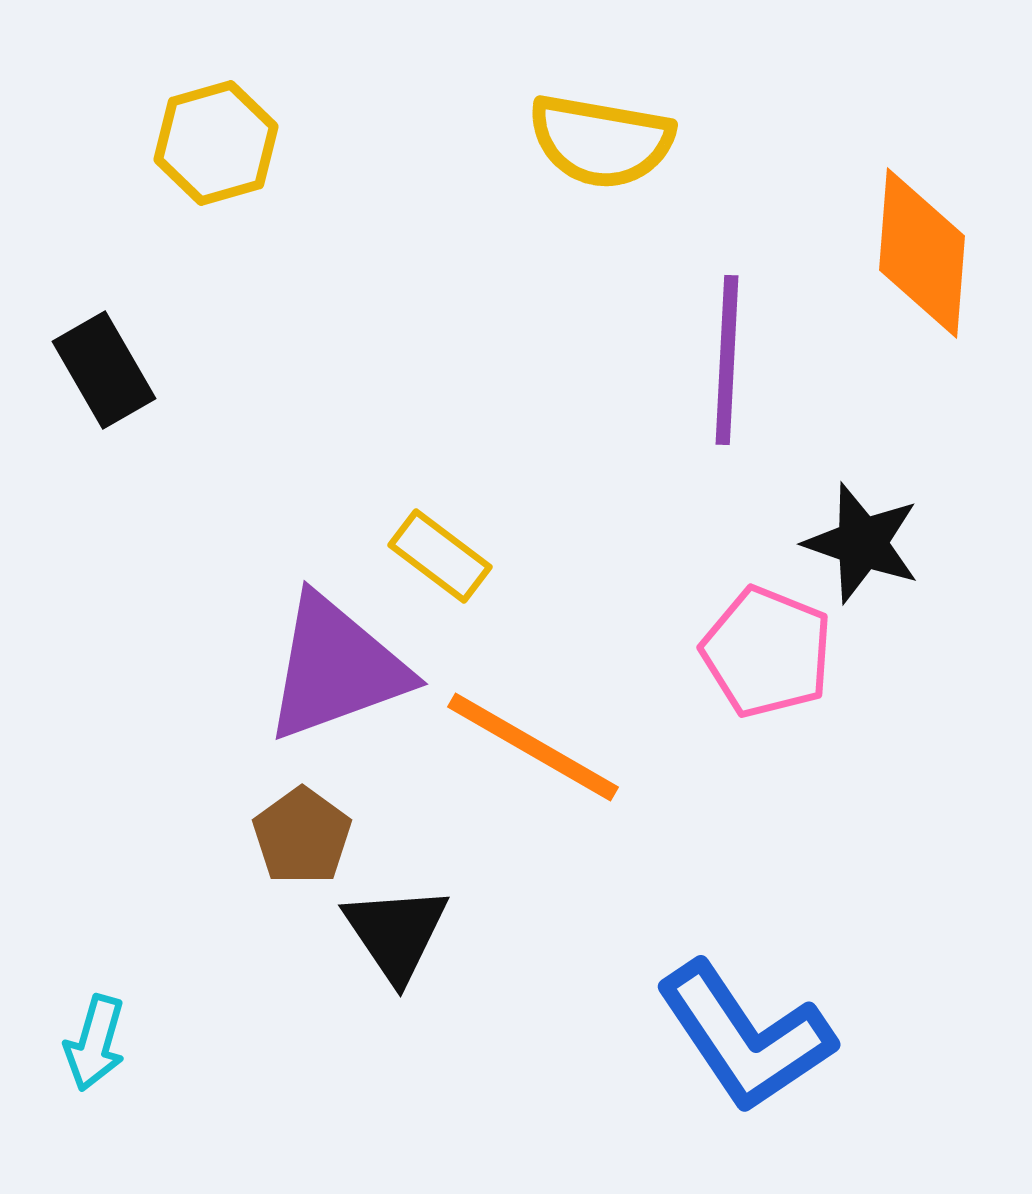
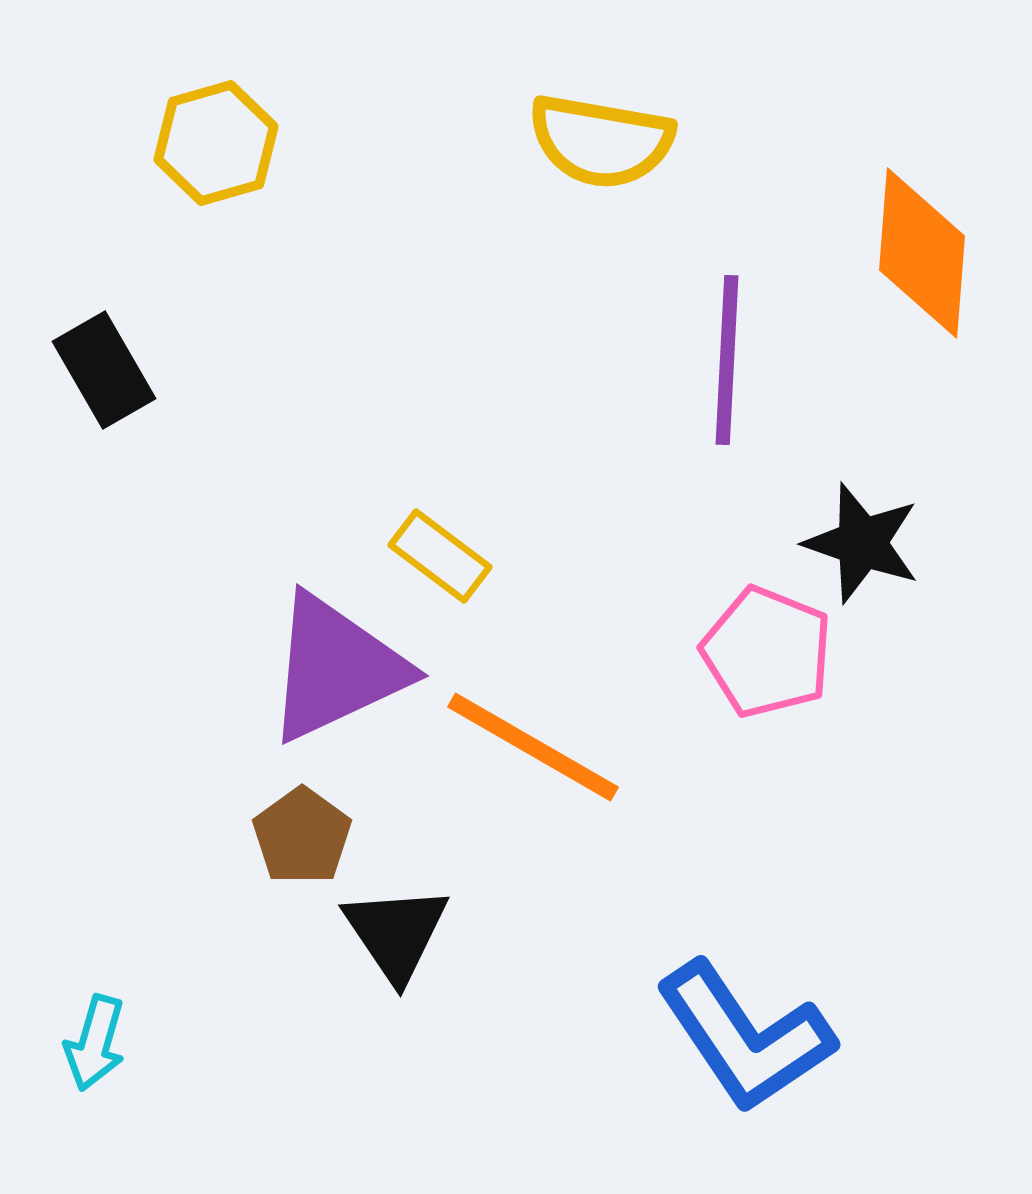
purple triangle: rotated 5 degrees counterclockwise
